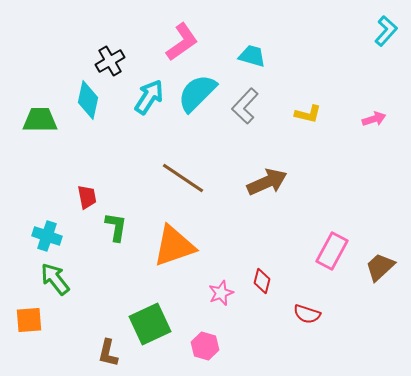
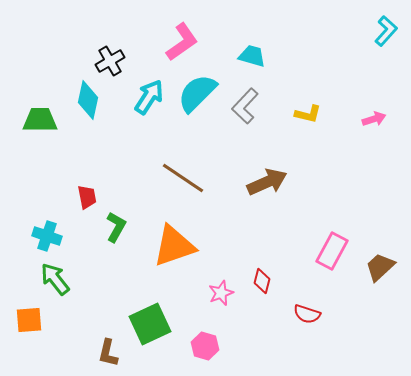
green L-shape: rotated 20 degrees clockwise
